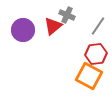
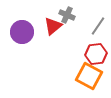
purple circle: moved 1 px left, 2 px down
